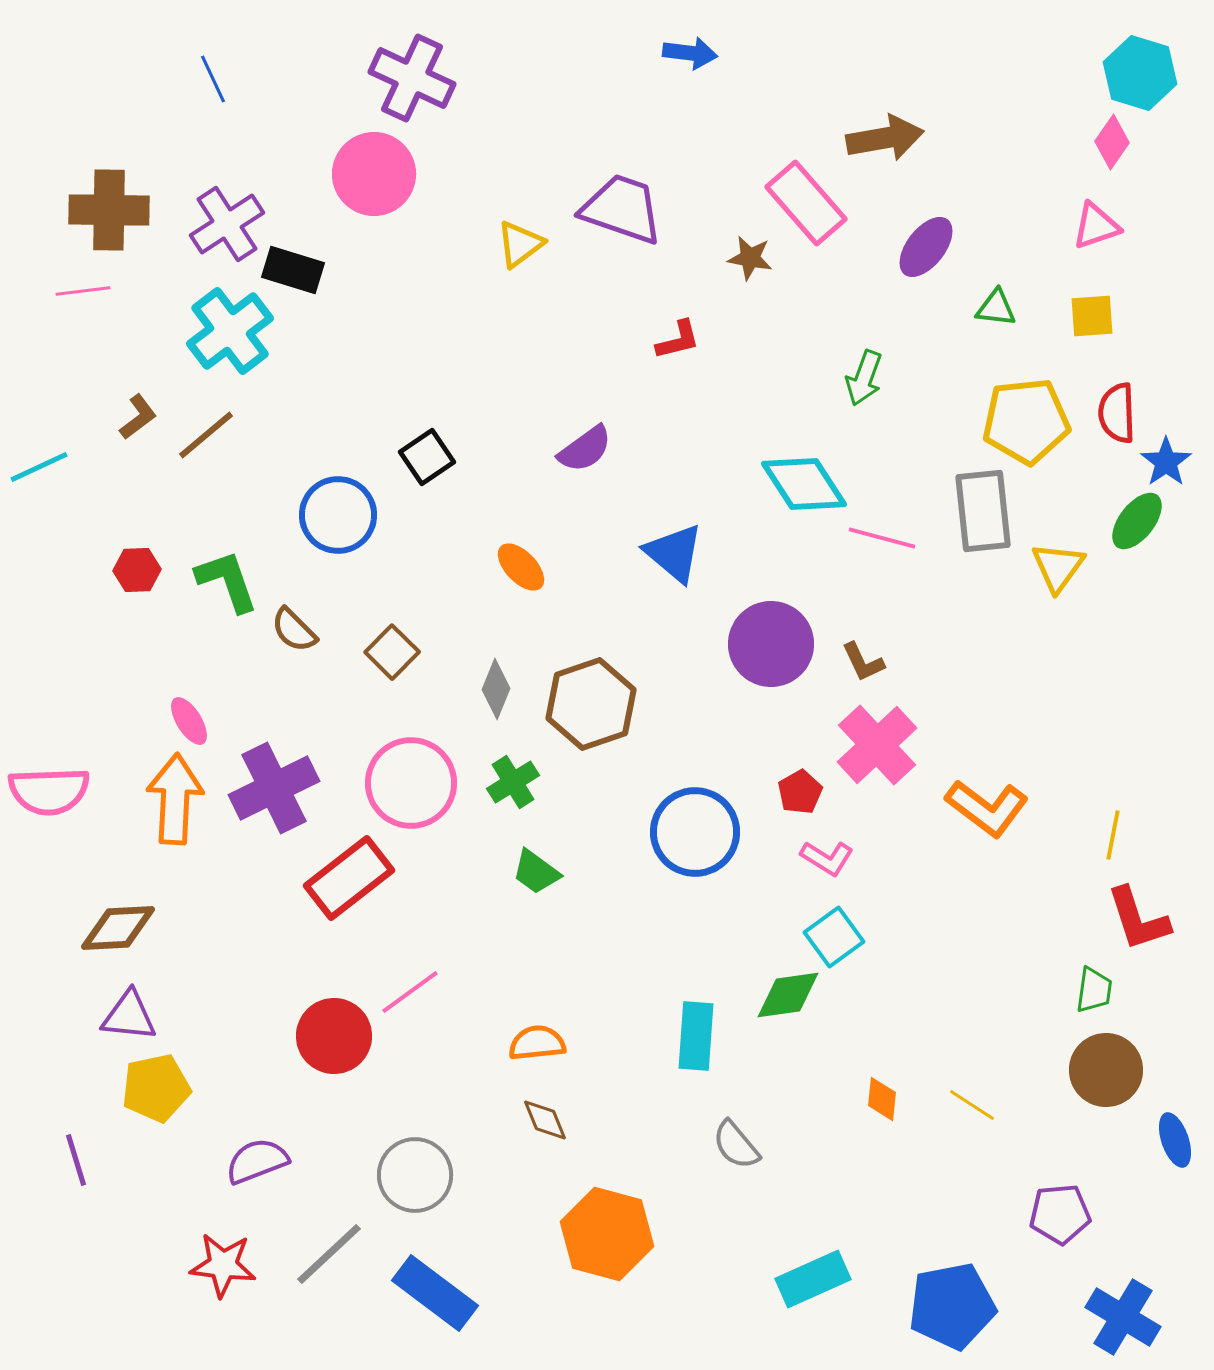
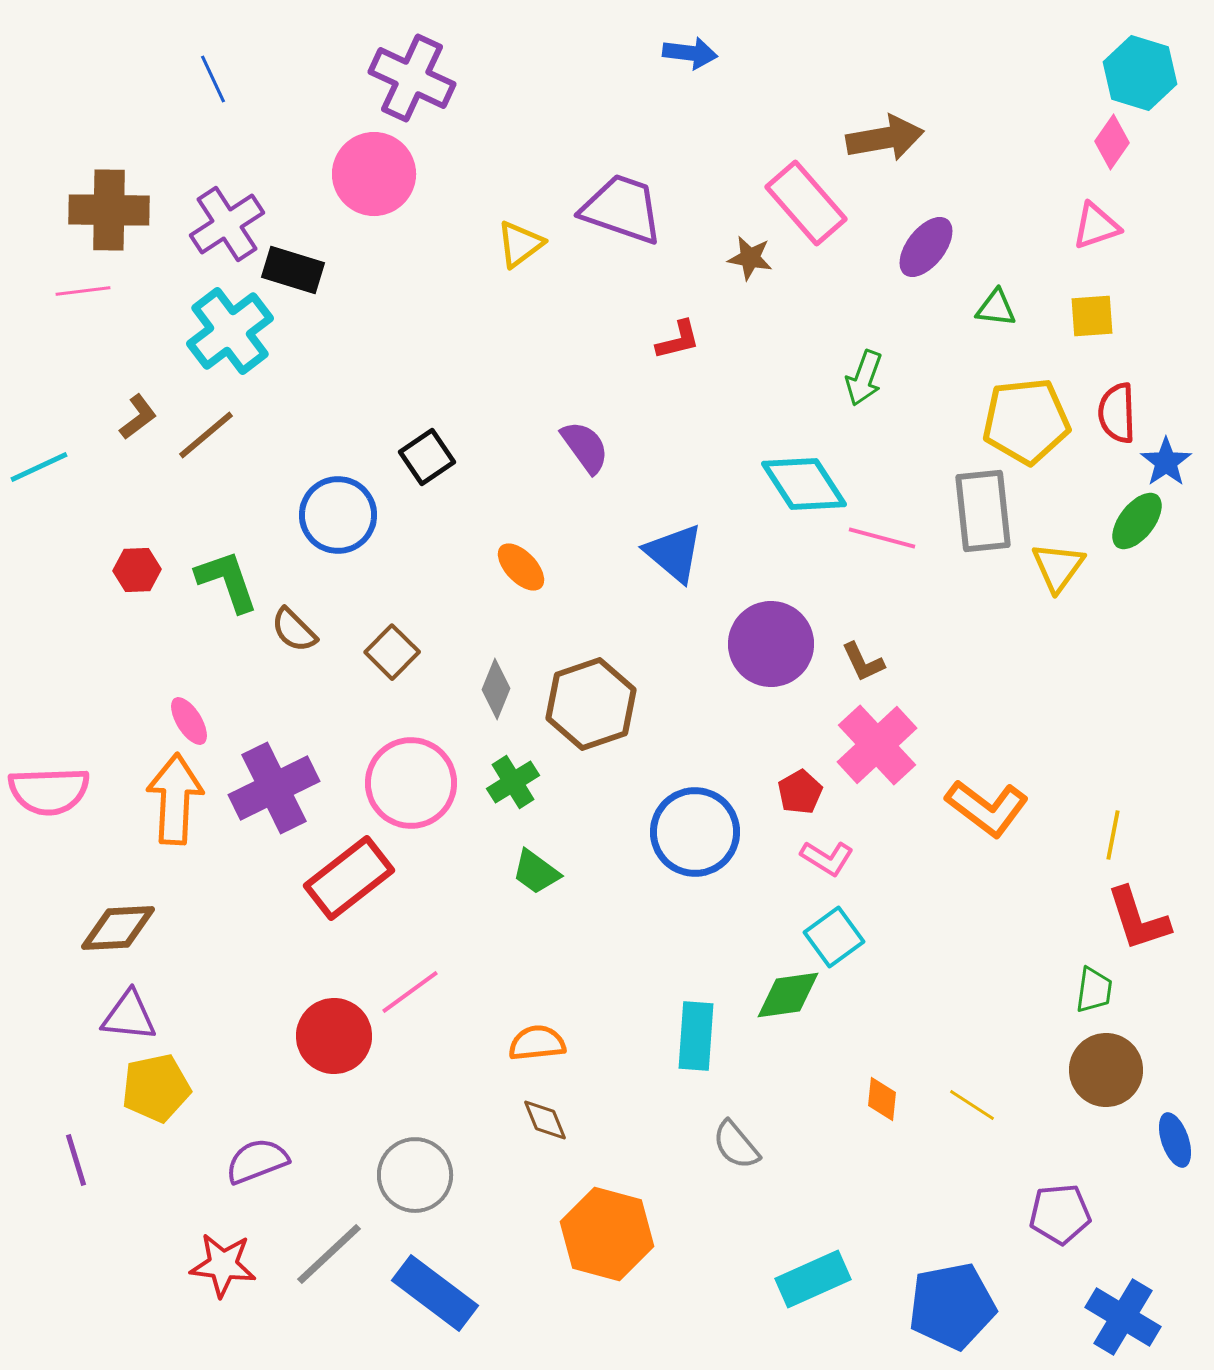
purple semicircle at (585, 449): moved 2 px up; rotated 90 degrees counterclockwise
